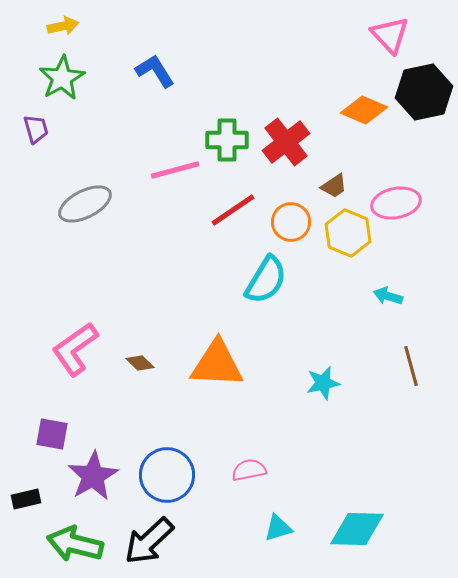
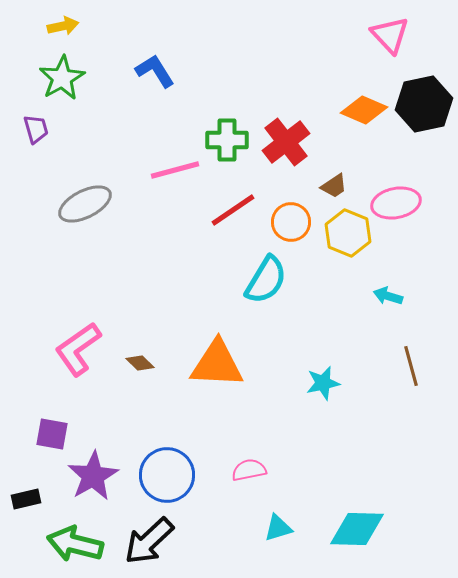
black hexagon: moved 12 px down
pink L-shape: moved 3 px right
